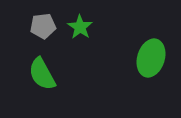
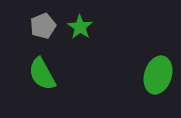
gray pentagon: rotated 15 degrees counterclockwise
green ellipse: moved 7 px right, 17 px down
